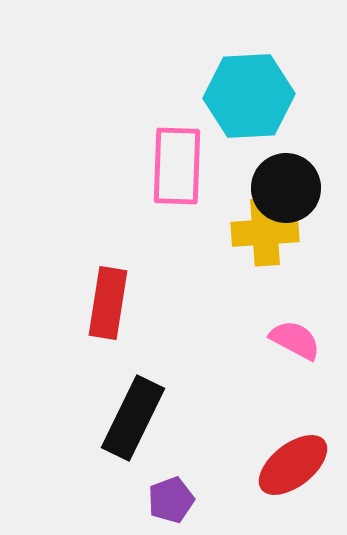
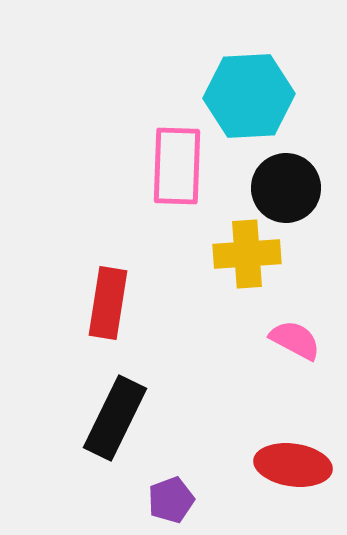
yellow cross: moved 18 px left, 22 px down
black rectangle: moved 18 px left
red ellipse: rotated 46 degrees clockwise
